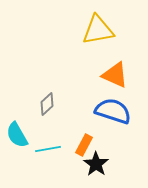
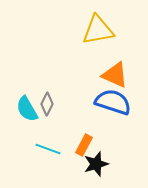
gray diamond: rotated 20 degrees counterclockwise
blue semicircle: moved 9 px up
cyan semicircle: moved 10 px right, 26 px up
cyan line: rotated 30 degrees clockwise
black star: rotated 20 degrees clockwise
